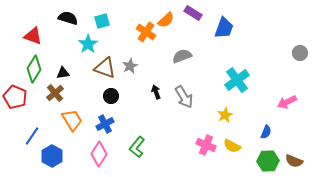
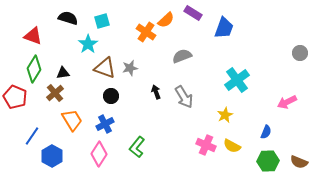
gray star: moved 2 px down; rotated 14 degrees clockwise
brown semicircle: moved 5 px right, 1 px down
